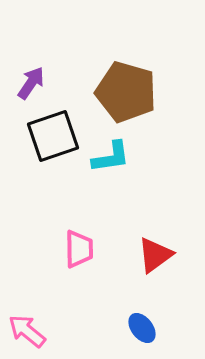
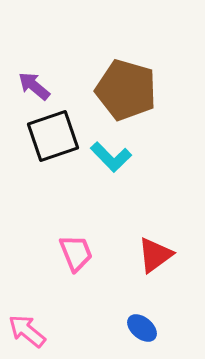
purple arrow: moved 3 px right, 3 px down; rotated 84 degrees counterclockwise
brown pentagon: moved 2 px up
cyan L-shape: rotated 54 degrees clockwise
pink trapezoid: moved 3 px left, 4 px down; rotated 21 degrees counterclockwise
blue ellipse: rotated 12 degrees counterclockwise
